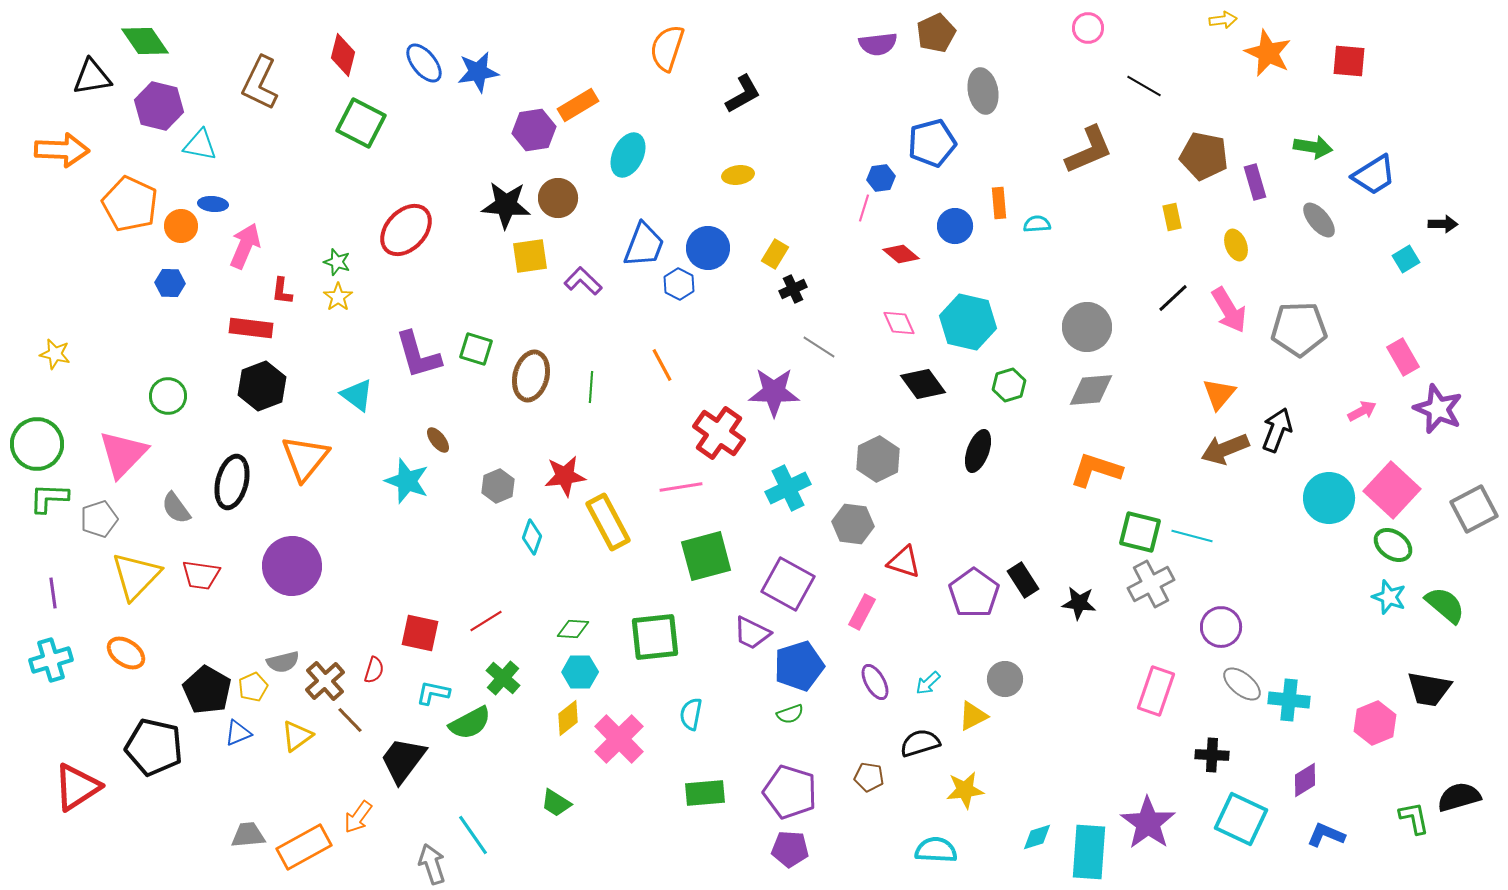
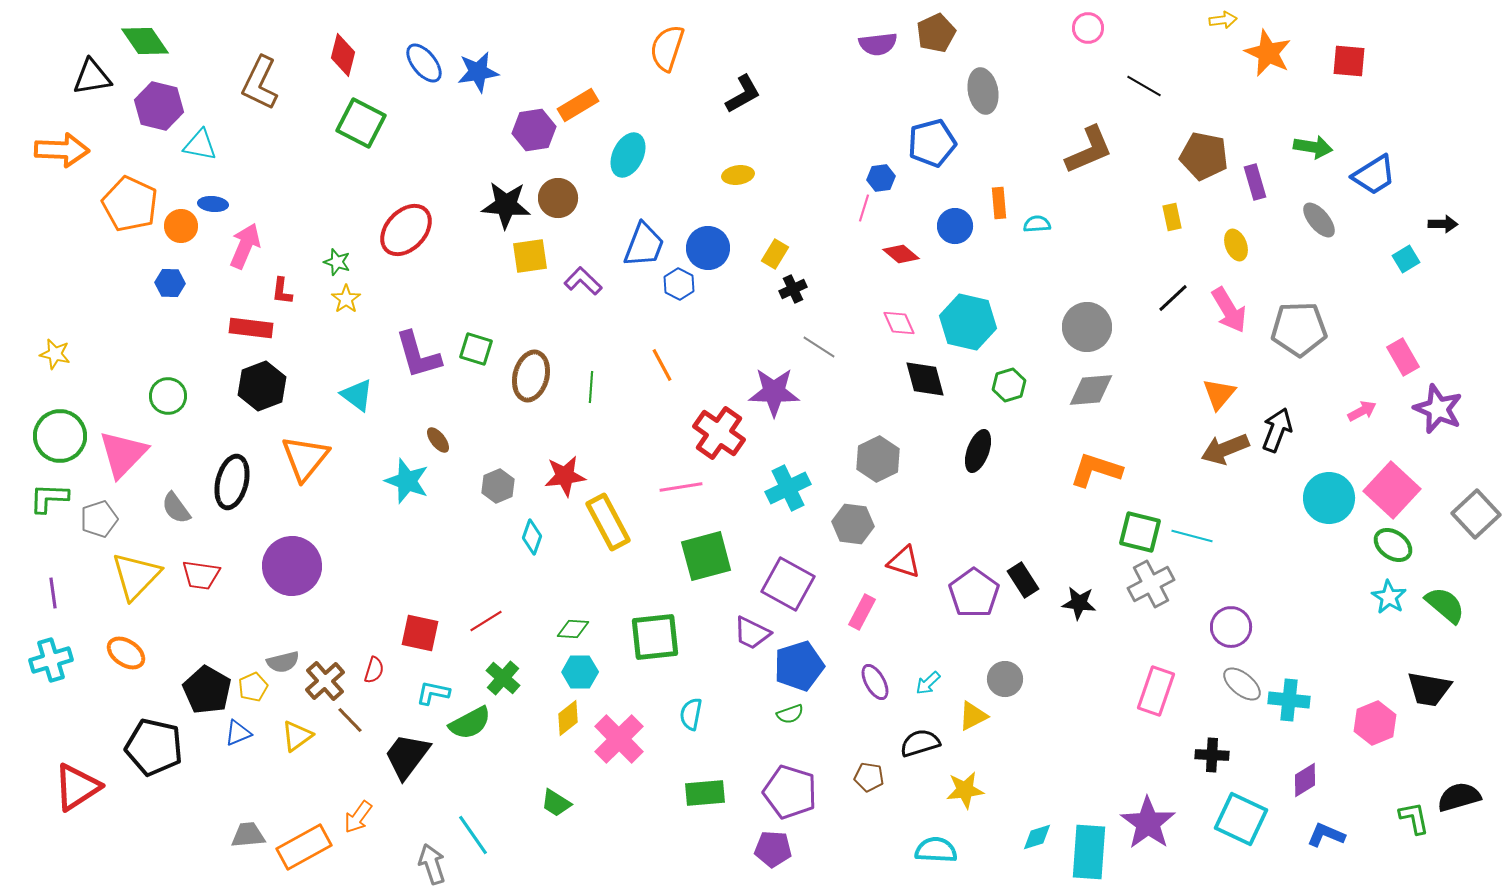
yellow star at (338, 297): moved 8 px right, 2 px down
black diamond at (923, 384): moved 2 px right, 5 px up; rotated 21 degrees clockwise
green circle at (37, 444): moved 23 px right, 8 px up
gray square at (1474, 509): moved 2 px right, 5 px down; rotated 15 degrees counterclockwise
cyan star at (1389, 597): rotated 12 degrees clockwise
purple circle at (1221, 627): moved 10 px right
black trapezoid at (403, 760): moved 4 px right, 4 px up
purple pentagon at (790, 849): moved 17 px left
